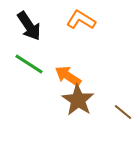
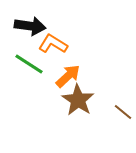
orange L-shape: moved 28 px left, 24 px down
black arrow: moved 1 px right; rotated 48 degrees counterclockwise
orange arrow: rotated 104 degrees clockwise
